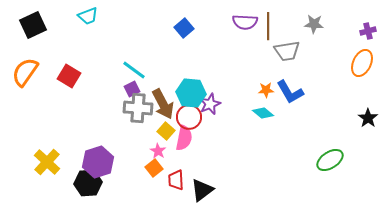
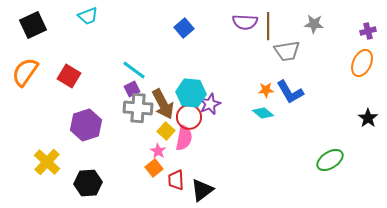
purple hexagon: moved 12 px left, 37 px up
